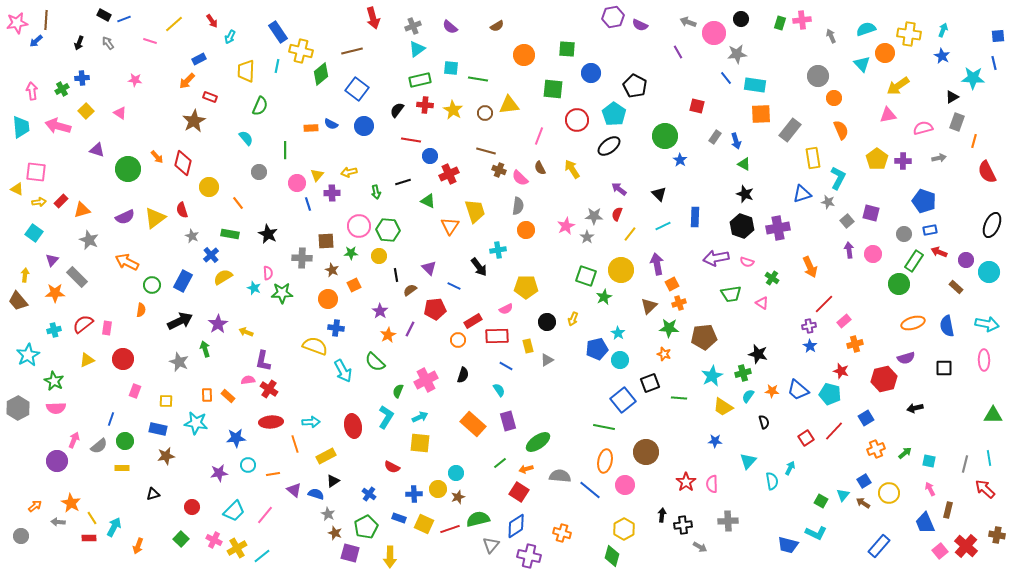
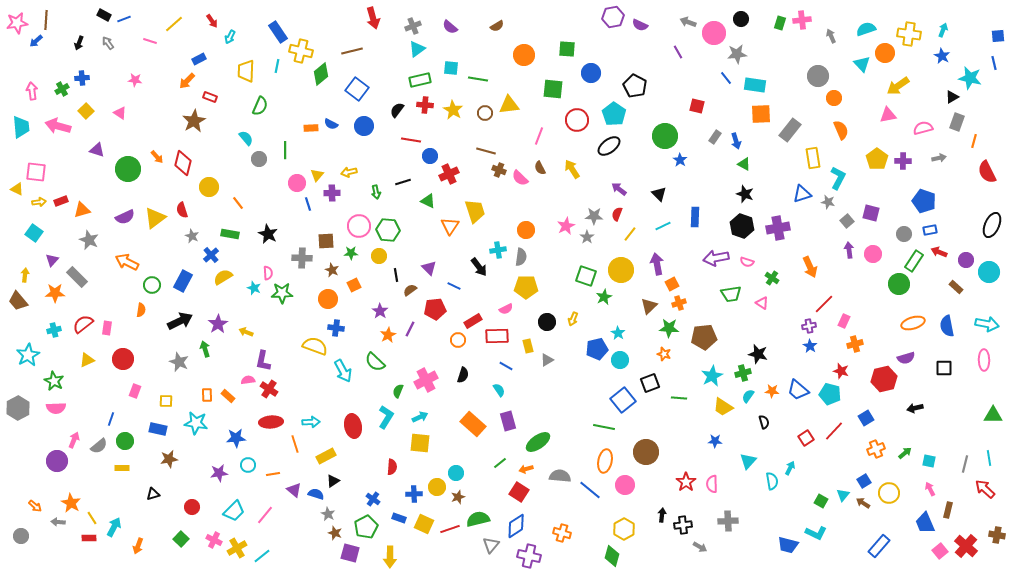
cyan star at (973, 78): moved 3 px left; rotated 10 degrees clockwise
gray circle at (259, 172): moved 13 px up
red rectangle at (61, 201): rotated 24 degrees clockwise
gray semicircle at (518, 206): moved 3 px right, 51 px down
pink rectangle at (844, 321): rotated 24 degrees counterclockwise
brown star at (166, 456): moved 3 px right, 3 px down
red semicircle at (392, 467): rotated 112 degrees counterclockwise
yellow circle at (438, 489): moved 1 px left, 2 px up
blue cross at (369, 494): moved 4 px right, 5 px down
orange arrow at (35, 506): rotated 80 degrees clockwise
